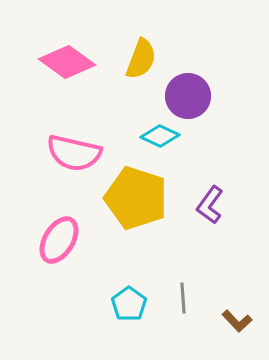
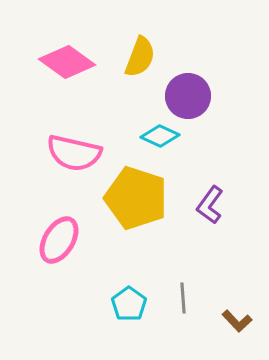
yellow semicircle: moved 1 px left, 2 px up
